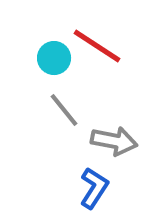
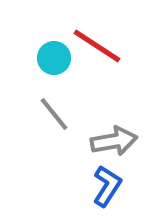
gray line: moved 10 px left, 4 px down
gray arrow: rotated 21 degrees counterclockwise
blue L-shape: moved 13 px right, 2 px up
